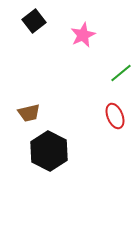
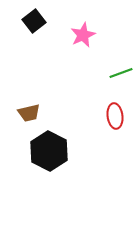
green line: rotated 20 degrees clockwise
red ellipse: rotated 15 degrees clockwise
